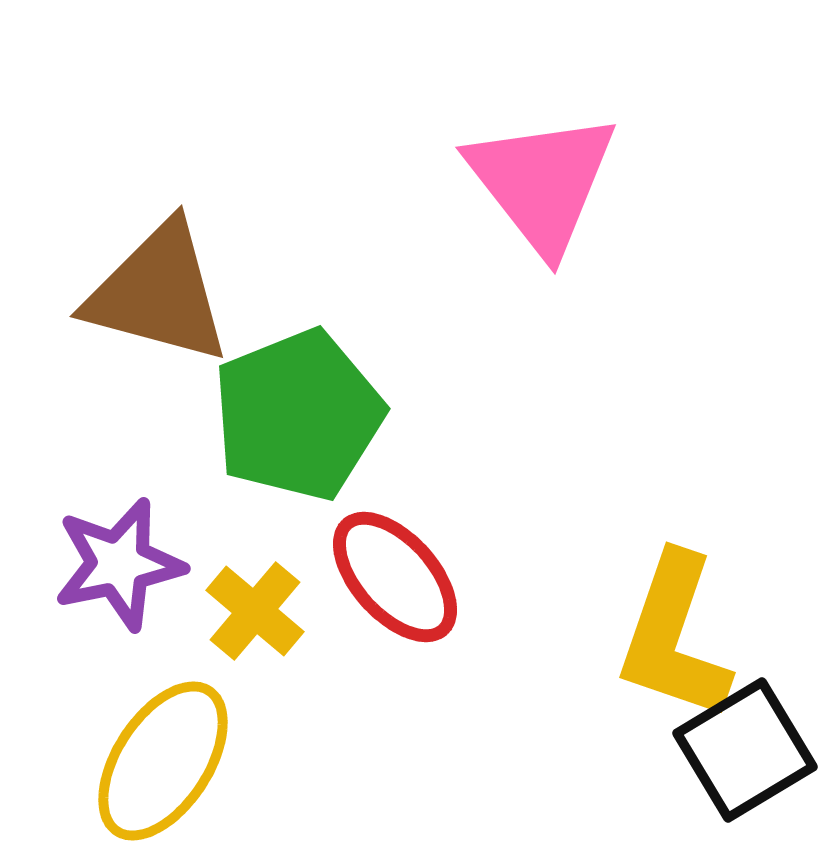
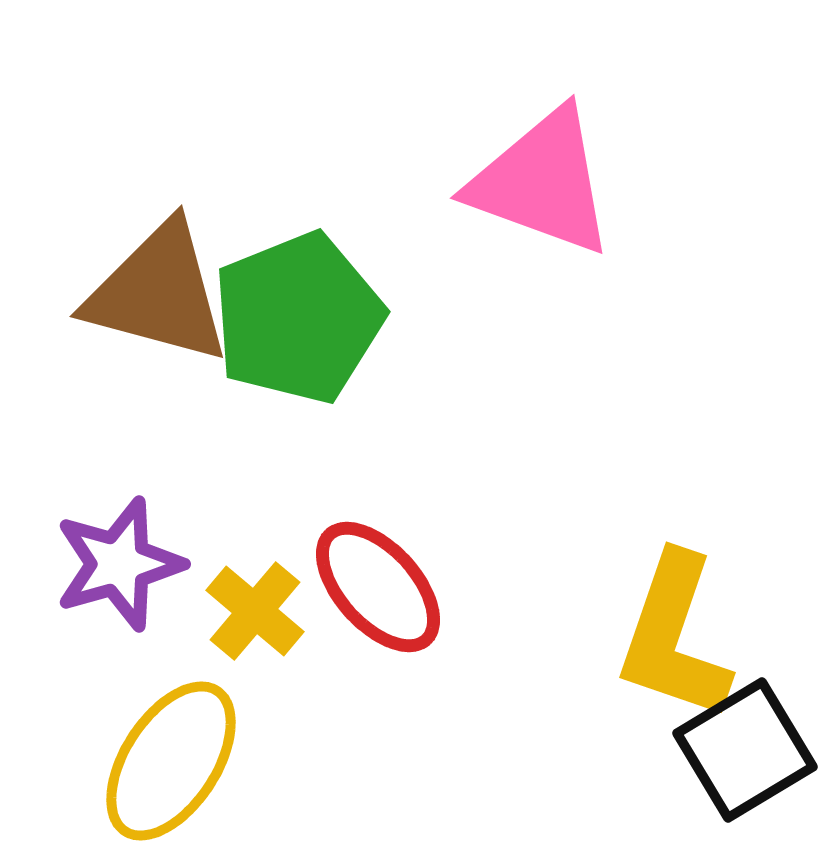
pink triangle: rotated 32 degrees counterclockwise
green pentagon: moved 97 px up
purple star: rotated 4 degrees counterclockwise
red ellipse: moved 17 px left, 10 px down
yellow ellipse: moved 8 px right
